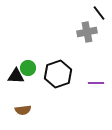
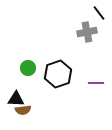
black triangle: moved 23 px down
